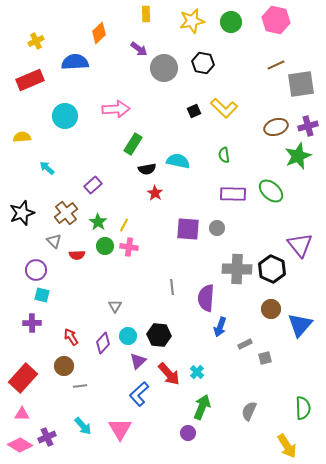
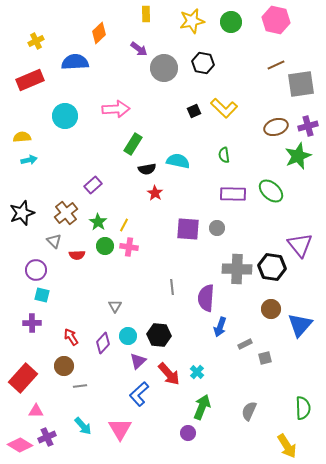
cyan arrow at (47, 168): moved 18 px left, 8 px up; rotated 126 degrees clockwise
black hexagon at (272, 269): moved 2 px up; rotated 16 degrees counterclockwise
pink triangle at (22, 414): moved 14 px right, 3 px up
